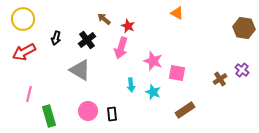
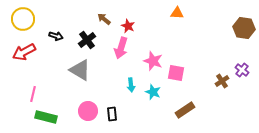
orange triangle: rotated 24 degrees counterclockwise
black arrow: moved 2 px up; rotated 88 degrees counterclockwise
pink square: moved 1 px left
brown cross: moved 2 px right, 2 px down
pink line: moved 4 px right
green rectangle: moved 3 px left, 1 px down; rotated 60 degrees counterclockwise
